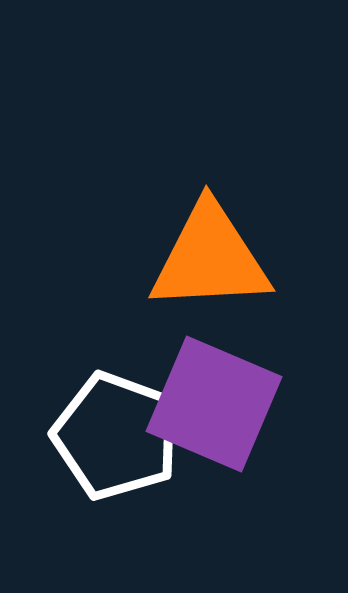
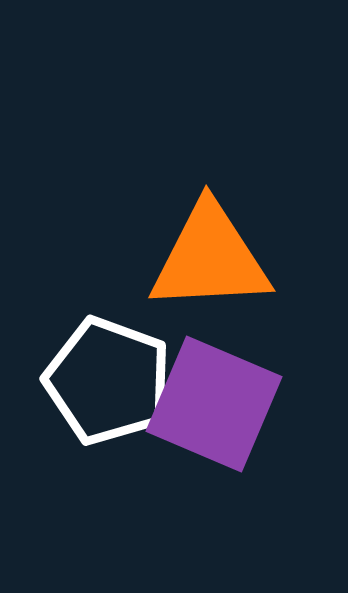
white pentagon: moved 8 px left, 55 px up
